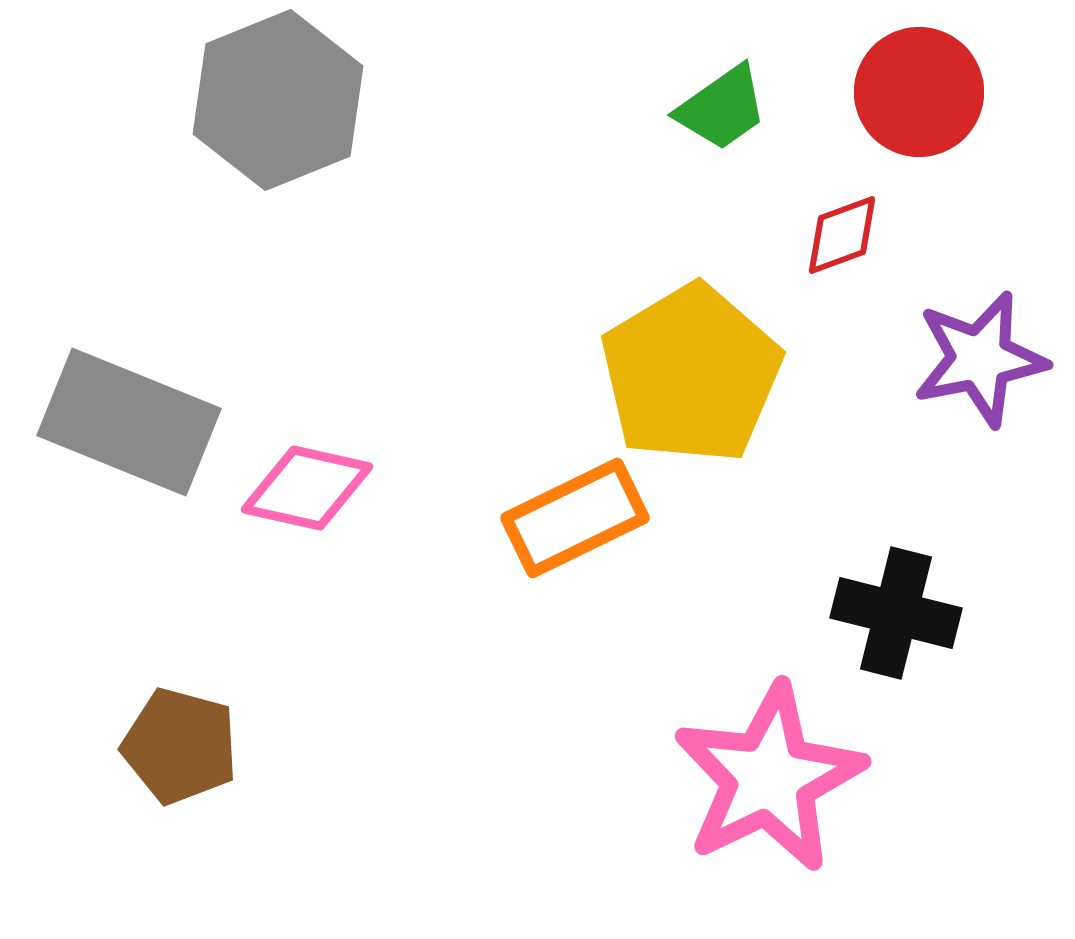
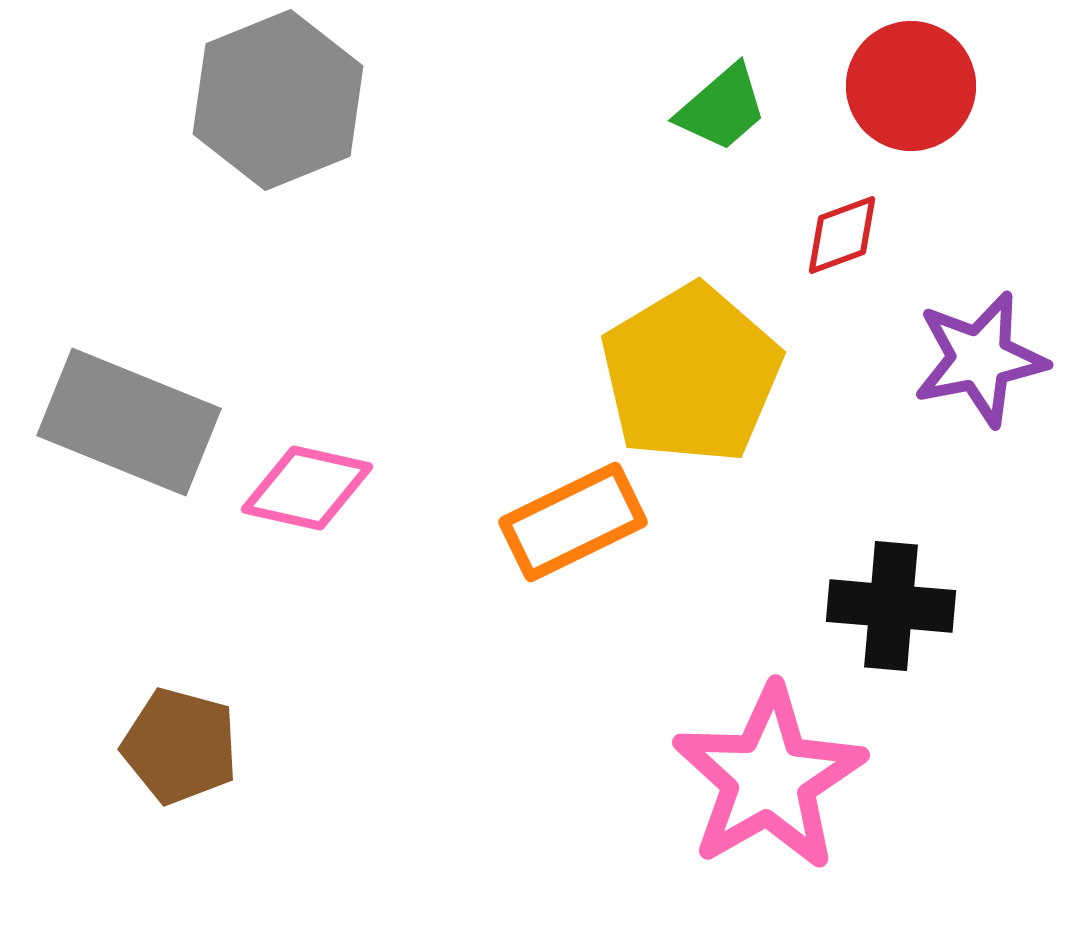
red circle: moved 8 px left, 6 px up
green trapezoid: rotated 6 degrees counterclockwise
orange rectangle: moved 2 px left, 4 px down
black cross: moved 5 px left, 7 px up; rotated 9 degrees counterclockwise
pink star: rotated 4 degrees counterclockwise
